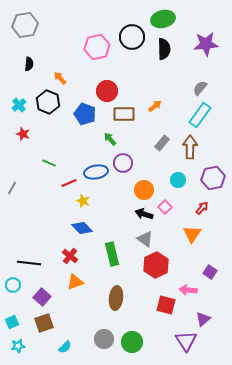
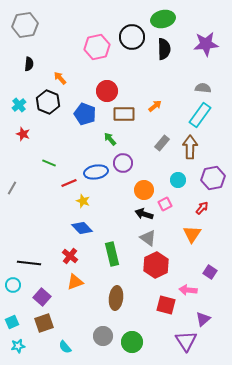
gray semicircle at (200, 88): moved 3 px right; rotated 56 degrees clockwise
pink square at (165, 207): moved 3 px up; rotated 16 degrees clockwise
gray triangle at (145, 239): moved 3 px right, 1 px up
gray circle at (104, 339): moved 1 px left, 3 px up
cyan semicircle at (65, 347): rotated 96 degrees clockwise
